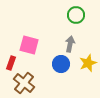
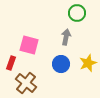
green circle: moved 1 px right, 2 px up
gray arrow: moved 4 px left, 7 px up
brown cross: moved 2 px right
